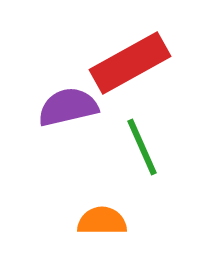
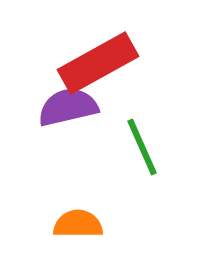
red rectangle: moved 32 px left
orange semicircle: moved 24 px left, 3 px down
